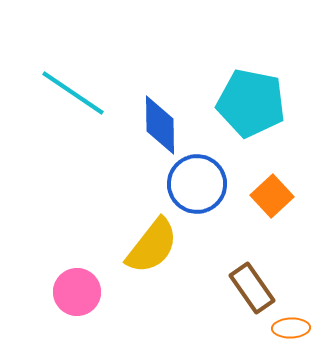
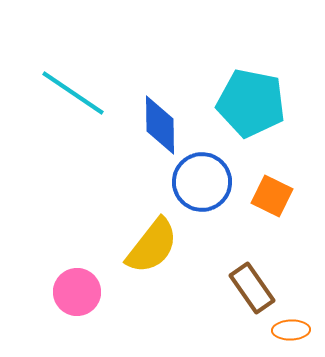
blue circle: moved 5 px right, 2 px up
orange square: rotated 21 degrees counterclockwise
orange ellipse: moved 2 px down
